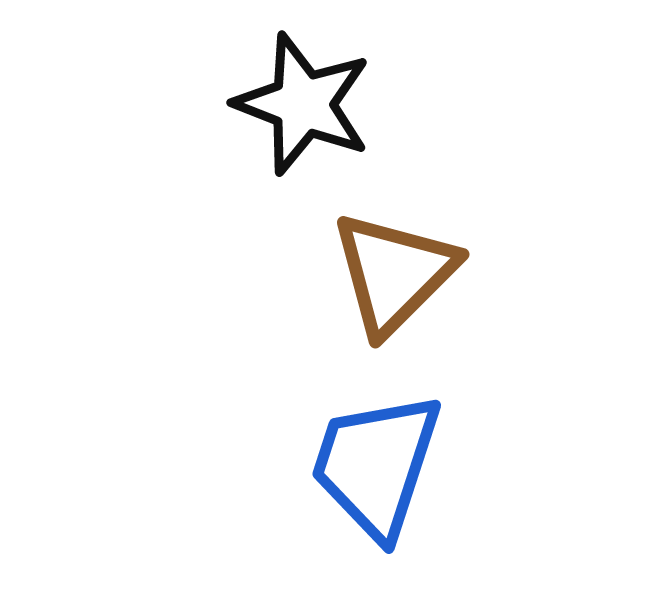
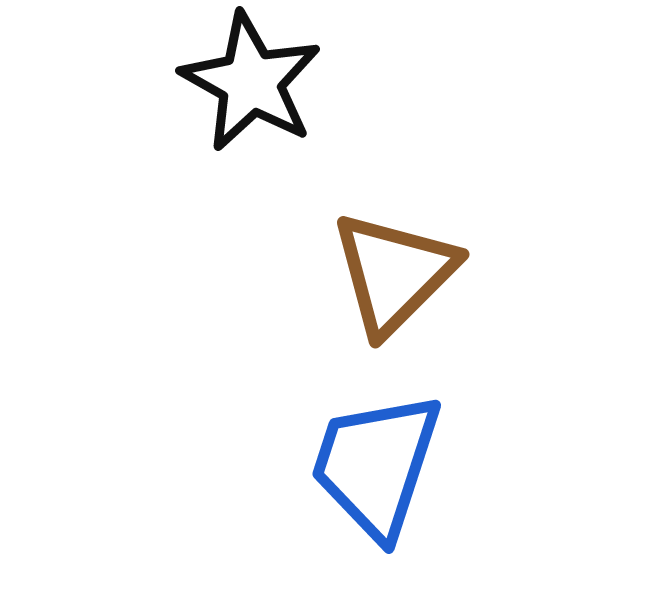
black star: moved 52 px left, 22 px up; rotated 8 degrees clockwise
